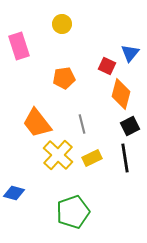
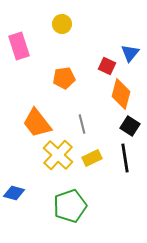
black square: rotated 30 degrees counterclockwise
green pentagon: moved 3 px left, 6 px up
